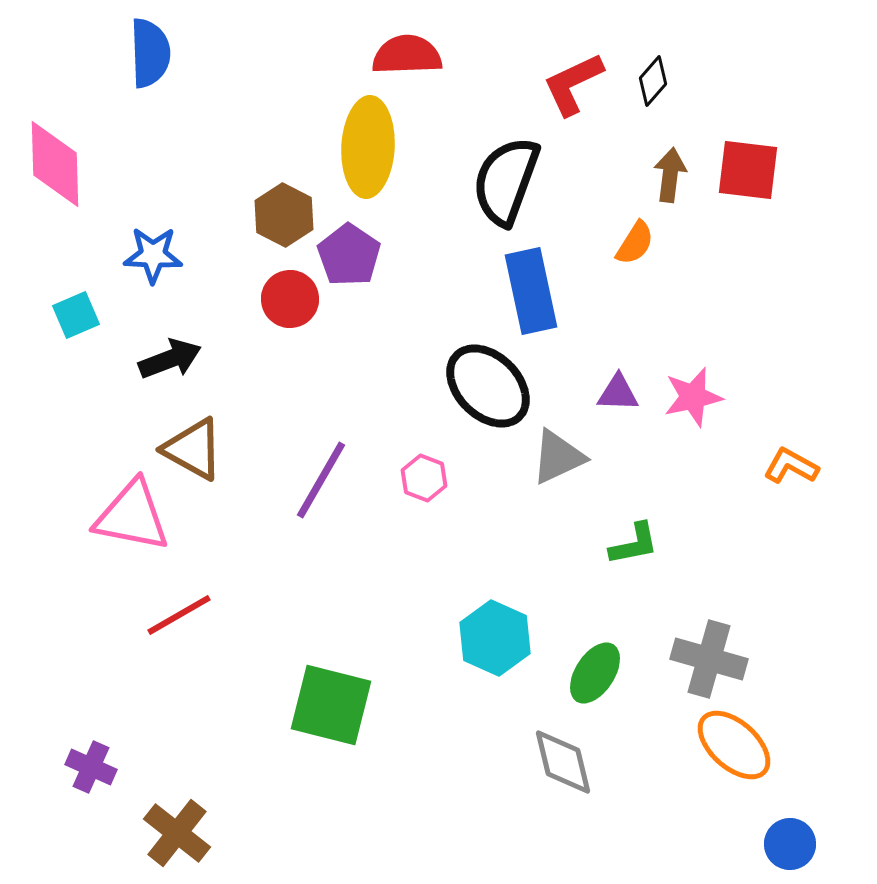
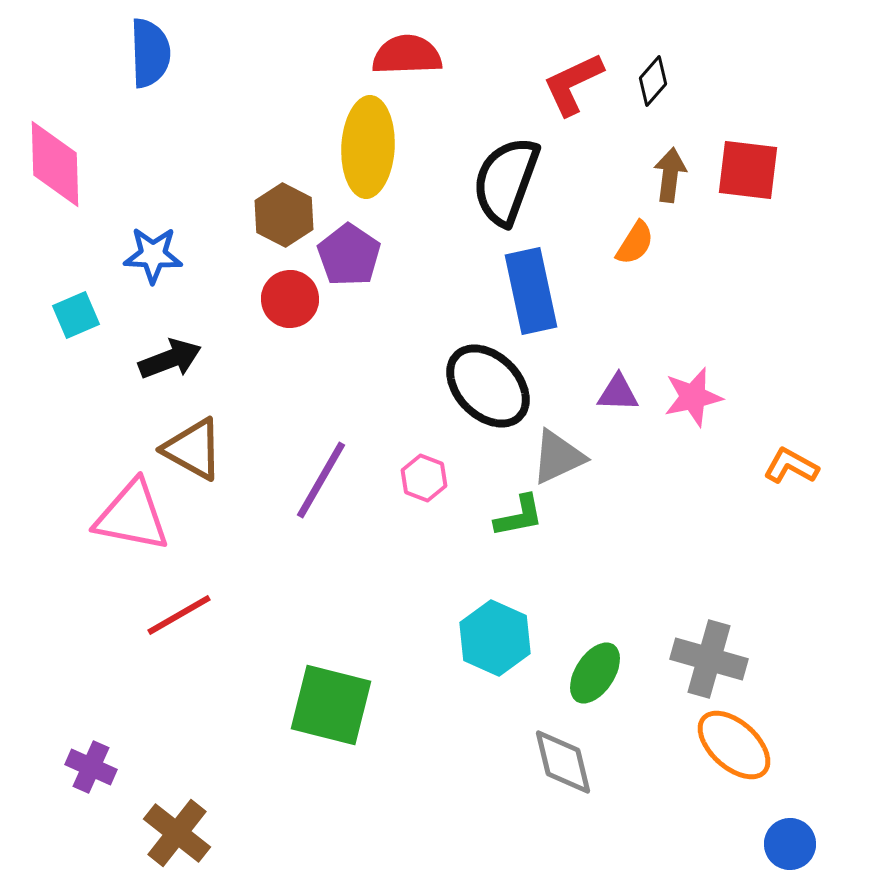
green L-shape: moved 115 px left, 28 px up
